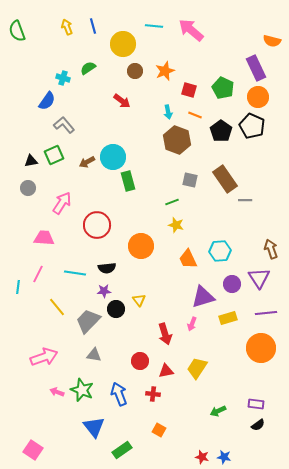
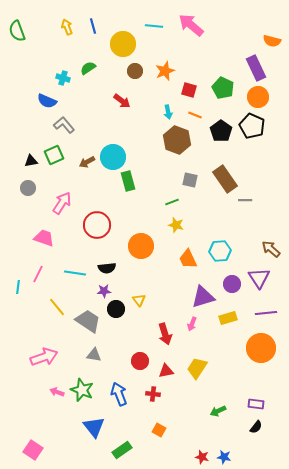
pink arrow at (191, 30): moved 5 px up
blue semicircle at (47, 101): rotated 78 degrees clockwise
pink trapezoid at (44, 238): rotated 15 degrees clockwise
brown arrow at (271, 249): rotated 30 degrees counterclockwise
gray trapezoid at (88, 321): rotated 80 degrees clockwise
black semicircle at (258, 425): moved 2 px left, 2 px down; rotated 16 degrees counterclockwise
